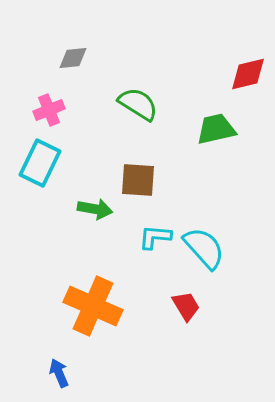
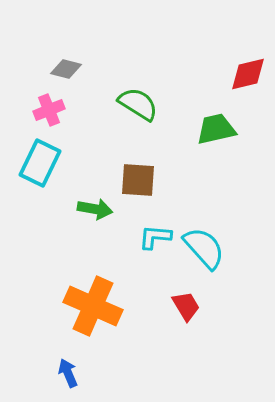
gray diamond: moved 7 px left, 11 px down; rotated 20 degrees clockwise
blue arrow: moved 9 px right
